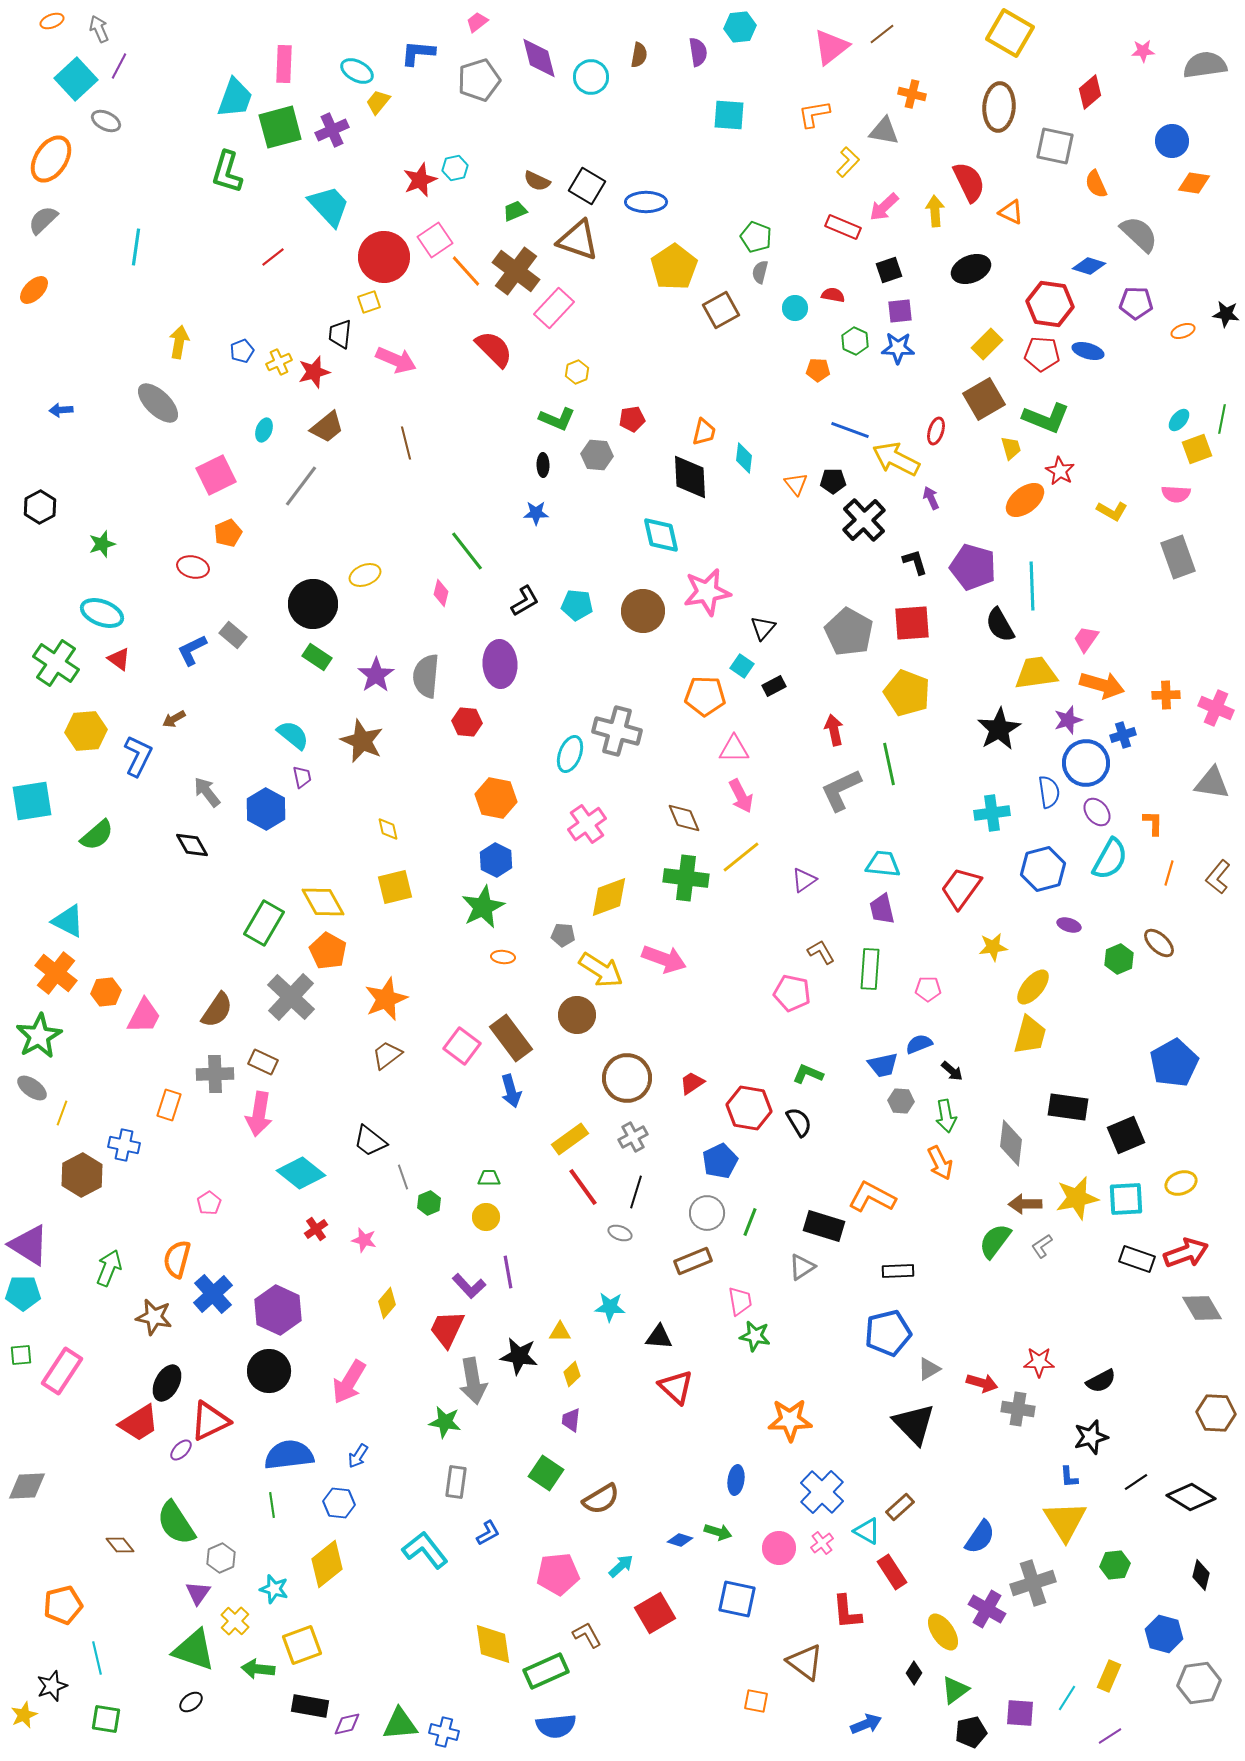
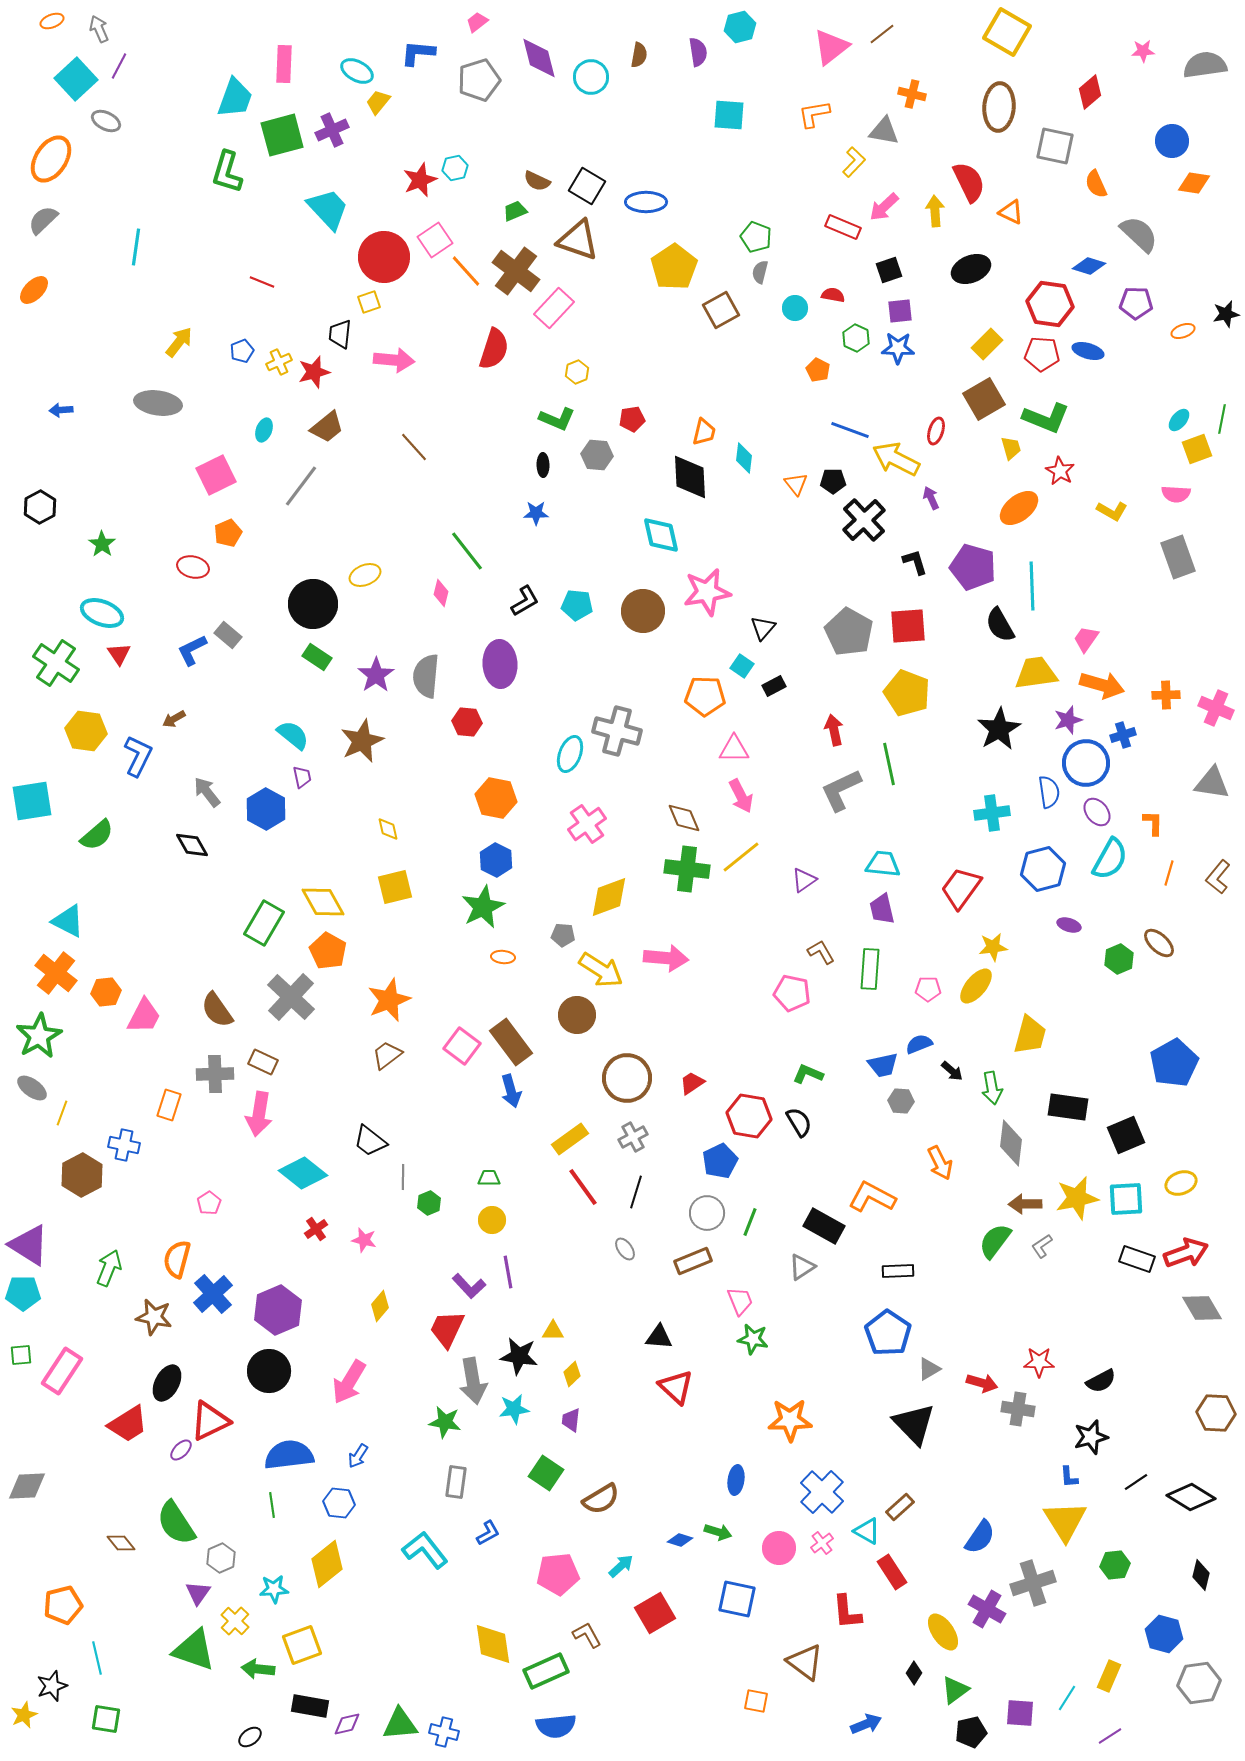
cyan hexagon at (740, 27): rotated 8 degrees counterclockwise
yellow square at (1010, 33): moved 3 px left, 1 px up
green square at (280, 127): moved 2 px right, 8 px down
yellow L-shape at (848, 162): moved 6 px right
cyan trapezoid at (329, 206): moved 1 px left, 3 px down
red line at (273, 257): moved 11 px left, 25 px down; rotated 60 degrees clockwise
black star at (1226, 314): rotated 20 degrees counterclockwise
green hexagon at (855, 341): moved 1 px right, 3 px up
yellow arrow at (179, 342): rotated 28 degrees clockwise
red semicircle at (494, 349): rotated 63 degrees clockwise
pink arrow at (396, 360): moved 2 px left; rotated 18 degrees counterclockwise
orange pentagon at (818, 370): rotated 25 degrees clockwise
gray ellipse at (158, 403): rotated 36 degrees counterclockwise
brown line at (406, 443): moved 8 px right, 4 px down; rotated 28 degrees counterclockwise
orange ellipse at (1025, 500): moved 6 px left, 8 px down
green star at (102, 544): rotated 20 degrees counterclockwise
red square at (912, 623): moved 4 px left, 3 px down
gray rectangle at (233, 635): moved 5 px left
red triangle at (119, 659): moved 5 px up; rotated 20 degrees clockwise
yellow hexagon at (86, 731): rotated 12 degrees clockwise
brown star at (362, 741): rotated 24 degrees clockwise
green cross at (686, 878): moved 1 px right, 9 px up
pink arrow at (664, 959): moved 2 px right, 1 px up; rotated 15 degrees counterclockwise
yellow ellipse at (1033, 987): moved 57 px left, 1 px up
orange star at (386, 999): moved 3 px right, 1 px down
brown semicircle at (217, 1010): rotated 111 degrees clockwise
brown rectangle at (511, 1038): moved 4 px down
red hexagon at (749, 1108): moved 8 px down
green arrow at (946, 1116): moved 46 px right, 28 px up
cyan diamond at (301, 1173): moved 2 px right
gray line at (403, 1177): rotated 20 degrees clockwise
yellow circle at (486, 1217): moved 6 px right, 3 px down
black rectangle at (824, 1226): rotated 12 degrees clockwise
gray ellipse at (620, 1233): moved 5 px right, 16 px down; rotated 35 degrees clockwise
pink trapezoid at (740, 1301): rotated 12 degrees counterclockwise
yellow diamond at (387, 1303): moved 7 px left, 3 px down
cyan star at (610, 1307): moved 96 px left, 102 px down; rotated 12 degrees counterclockwise
purple hexagon at (278, 1310): rotated 12 degrees clockwise
yellow triangle at (560, 1332): moved 7 px left, 1 px up
blue pentagon at (888, 1333): rotated 24 degrees counterclockwise
green star at (755, 1336): moved 2 px left, 3 px down
red trapezoid at (139, 1423): moved 11 px left, 1 px down
brown diamond at (120, 1545): moved 1 px right, 2 px up
cyan star at (274, 1589): rotated 20 degrees counterclockwise
black ellipse at (191, 1702): moved 59 px right, 35 px down
